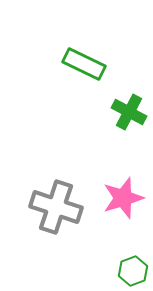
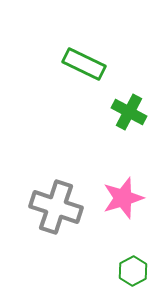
green hexagon: rotated 8 degrees counterclockwise
